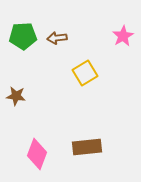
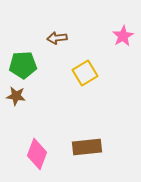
green pentagon: moved 29 px down
